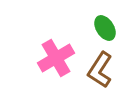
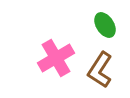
green ellipse: moved 3 px up
